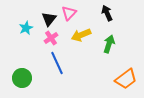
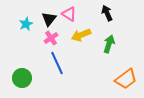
pink triangle: moved 1 px down; rotated 42 degrees counterclockwise
cyan star: moved 4 px up
